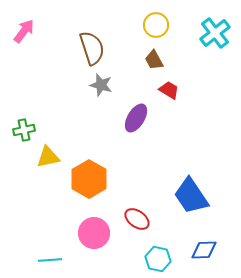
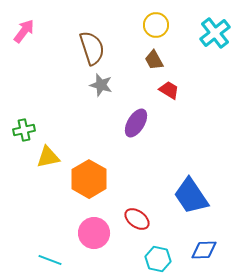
purple ellipse: moved 5 px down
cyan line: rotated 25 degrees clockwise
